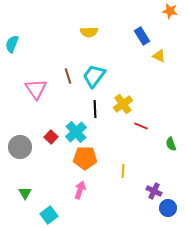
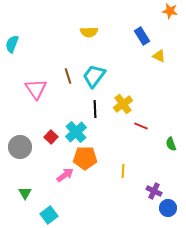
pink arrow: moved 15 px left, 15 px up; rotated 36 degrees clockwise
